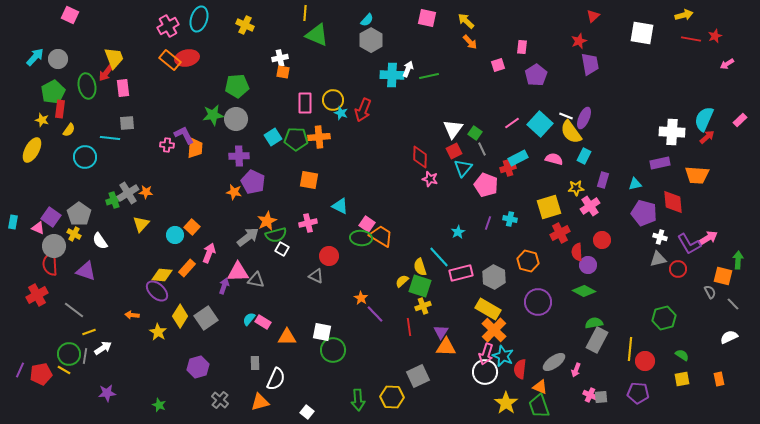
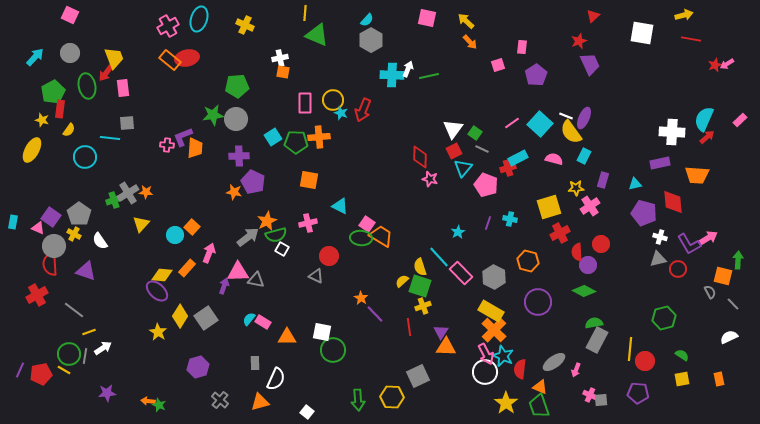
red star at (715, 36): moved 29 px down
gray circle at (58, 59): moved 12 px right, 6 px up
purple trapezoid at (590, 64): rotated 15 degrees counterclockwise
purple L-shape at (184, 135): moved 1 px left, 2 px down; rotated 85 degrees counterclockwise
green pentagon at (296, 139): moved 3 px down
gray line at (482, 149): rotated 40 degrees counterclockwise
red circle at (602, 240): moved 1 px left, 4 px down
pink rectangle at (461, 273): rotated 60 degrees clockwise
yellow rectangle at (488, 309): moved 3 px right, 2 px down
orange arrow at (132, 315): moved 16 px right, 86 px down
pink arrow at (486, 354): rotated 45 degrees counterclockwise
gray square at (601, 397): moved 3 px down
